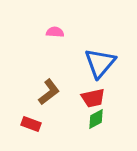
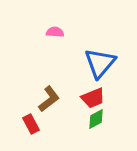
brown L-shape: moved 7 px down
red trapezoid: rotated 10 degrees counterclockwise
red rectangle: rotated 42 degrees clockwise
